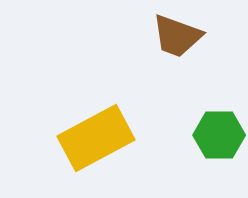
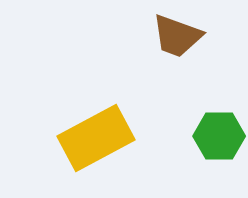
green hexagon: moved 1 px down
